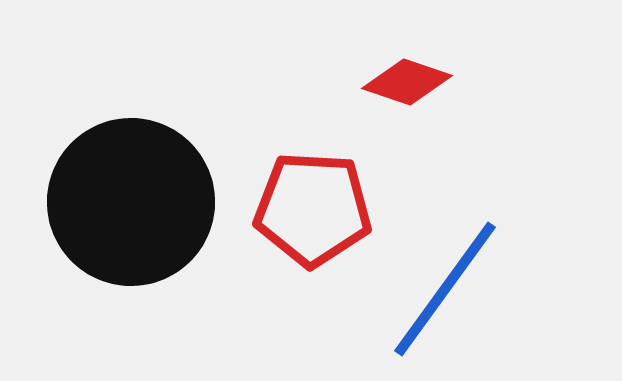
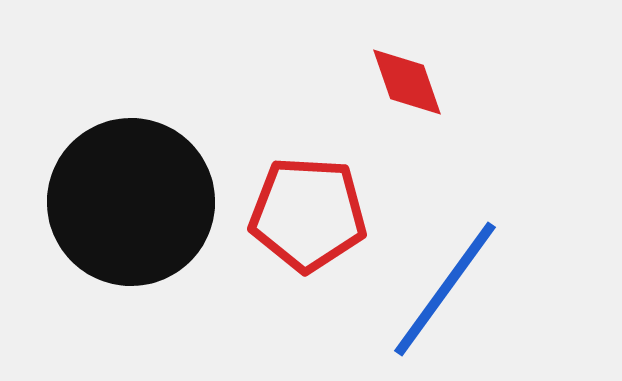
red diamond: rotated 52 degrees clockwise
red pentagon: moved 5 px left, 5 px down
